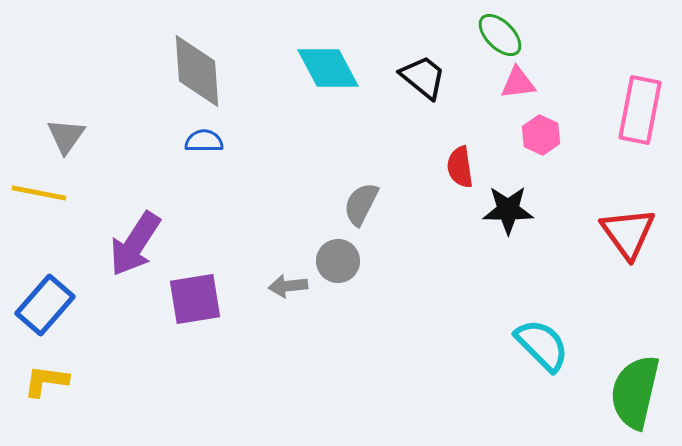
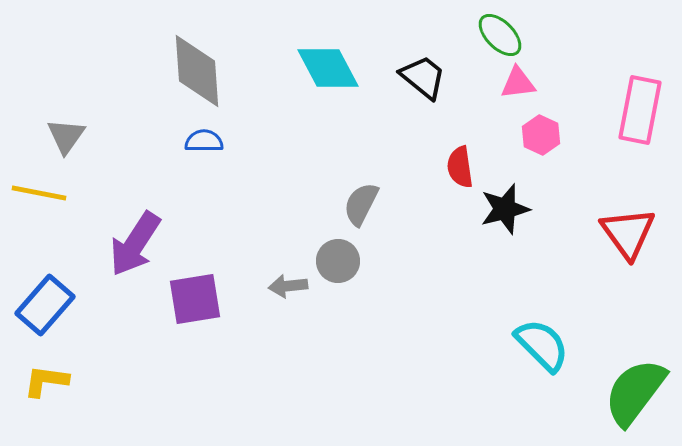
black star: moved 3 px left, 1 px up; rotated 15 degrees counterclockwise
green semicircle: rotated 24 degrees clockwise
